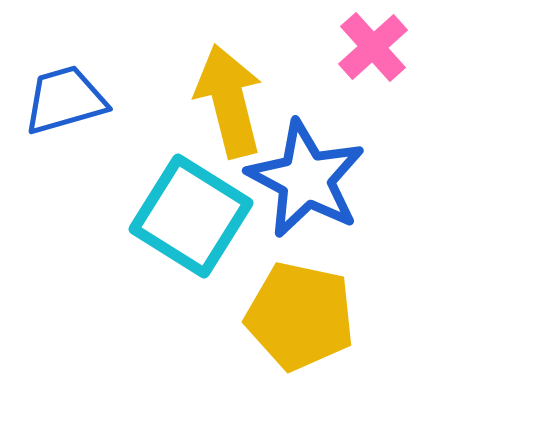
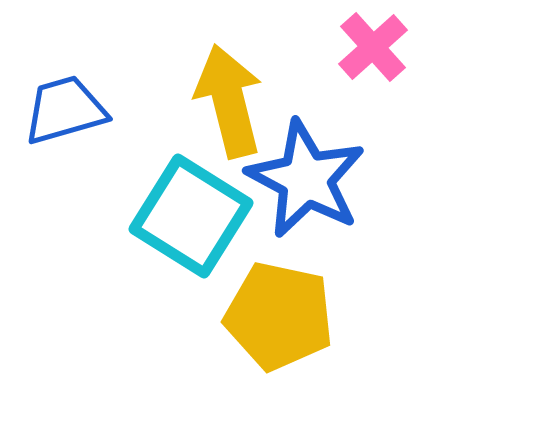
blue trapezoid: moved 10 px down
yellow pentagon: moved 21 px left
